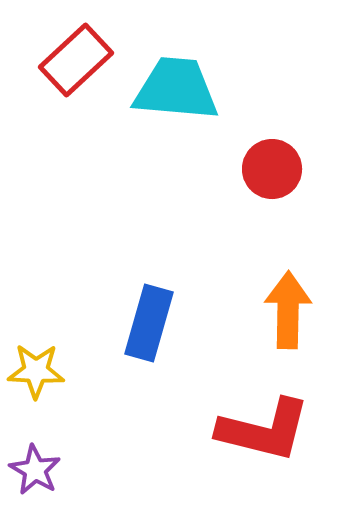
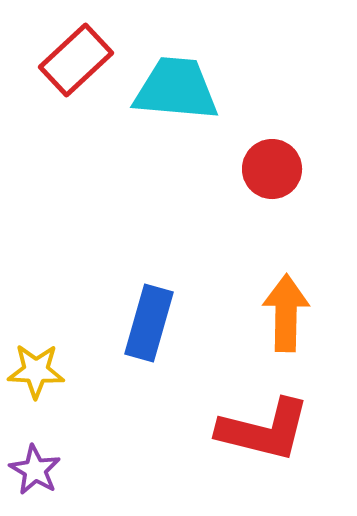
orange arrow: moved 2 px left, 3 px down
